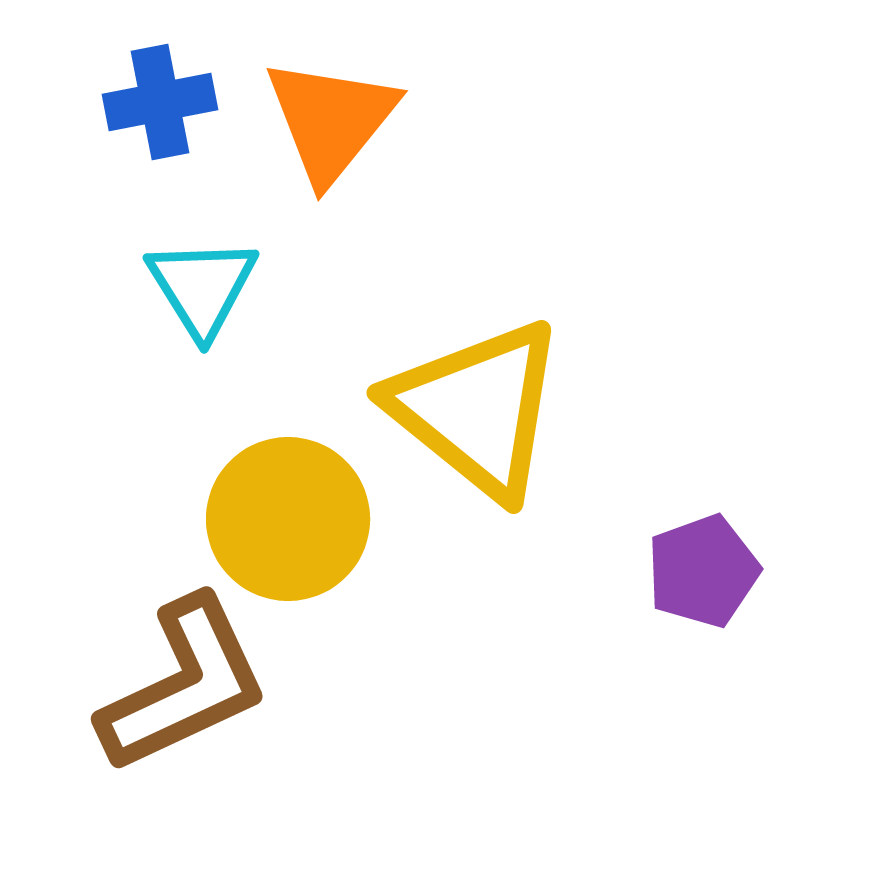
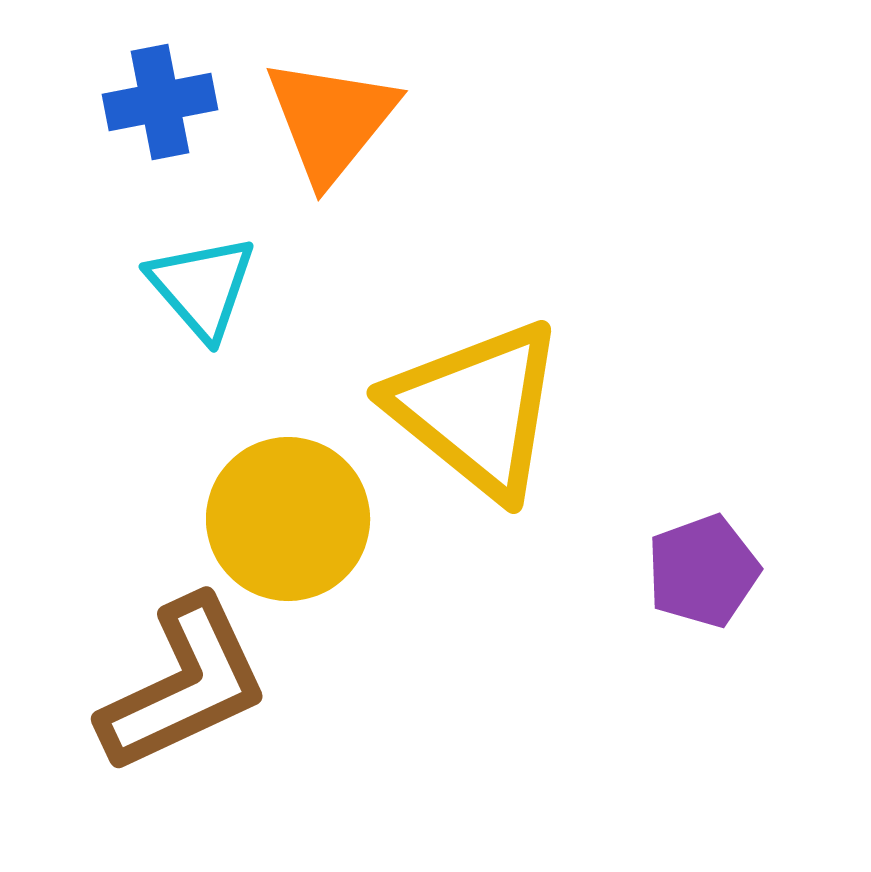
cyan triangle: rotated 9 degrees counterclockwise
